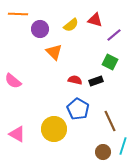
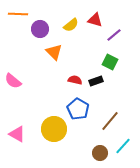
brown line: rotated 65 degrees clockwise
cyan line: rotated 24 degrees clockwise
brown circle: moved 3 px left, 1 px down
